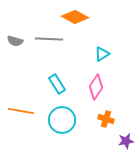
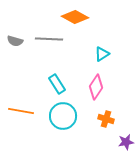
cyan circle: moved 1 px right, 4 px up
purple star: moved 1 px down
